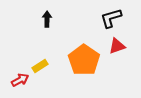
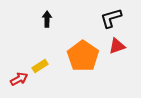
orange pentagon: moved 1 px left, 4 px up
red arrow: moved 1 px left, 1 px up
